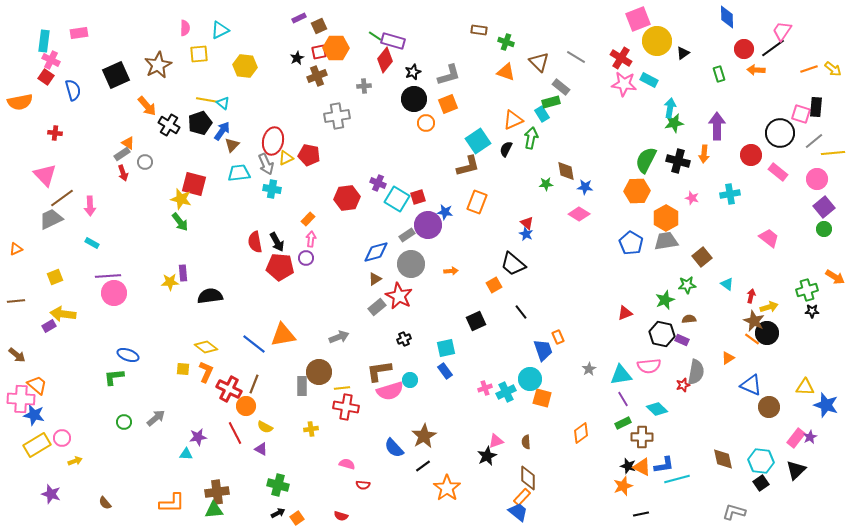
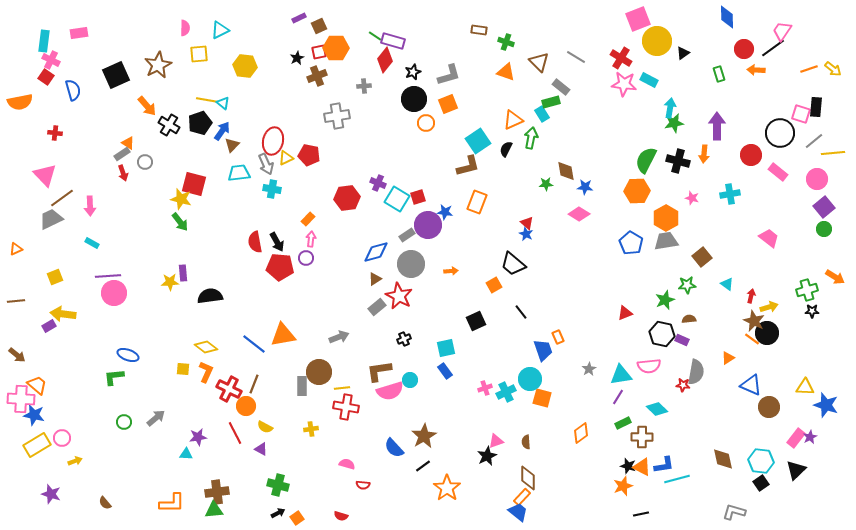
red star at (683, 385): rotated 24 degrees clockwise
purple line at (623, 399): moved 5 px left, 2 px up; rotated 63 degrees clockwise
